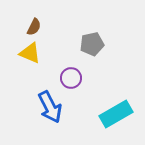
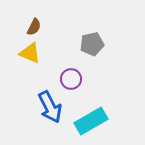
purple circle: moved 1 px down
cyan rectangle: moved 25 px left, 7 px down
